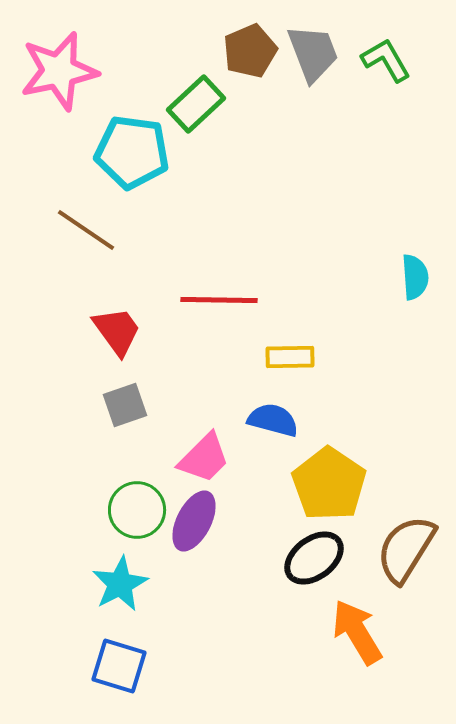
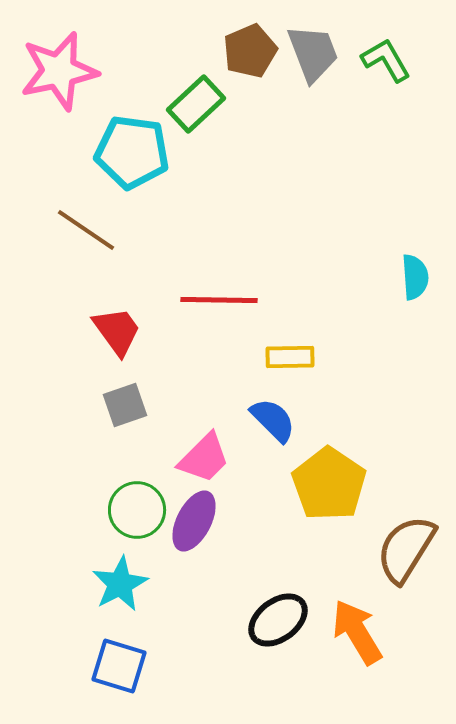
blue semicircle: rotated 30 degrees clockwise
black ellipse: moved 36 px left, 62 px down
